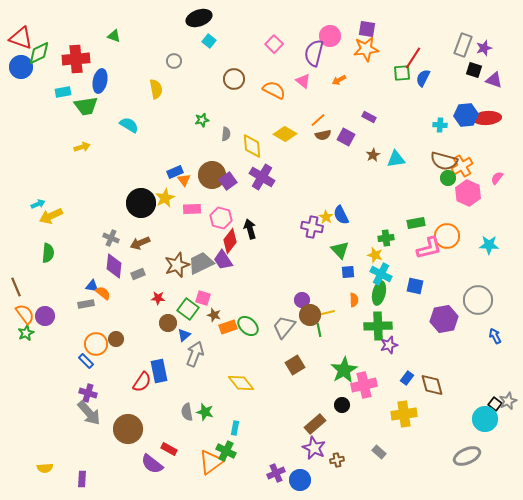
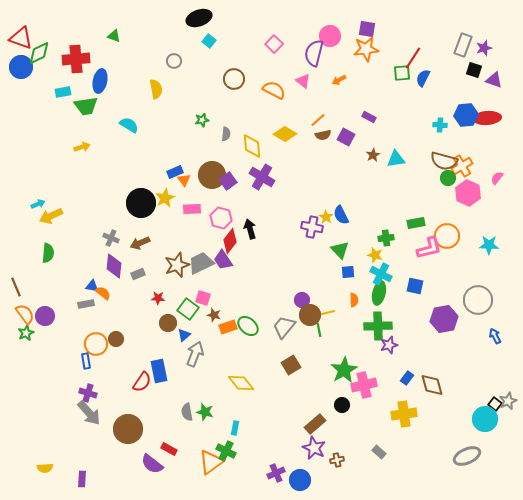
blue rectangle at (86, 361): rotated 35 degrees clockwise
brown square at (295, 365): moved 4 px left
